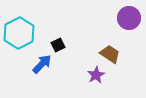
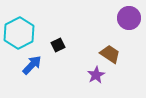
blue arrow: moved 10 px left, 1 px down
